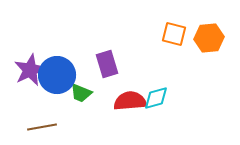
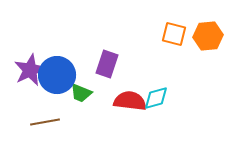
orange hexagon: moved 1 px left, 2 px up
purple rectangle: rotated 36 degrees clockwise
red semicircle: rotated 12 degrees clockwise
brown line: moved 3 px right, 5 px up
